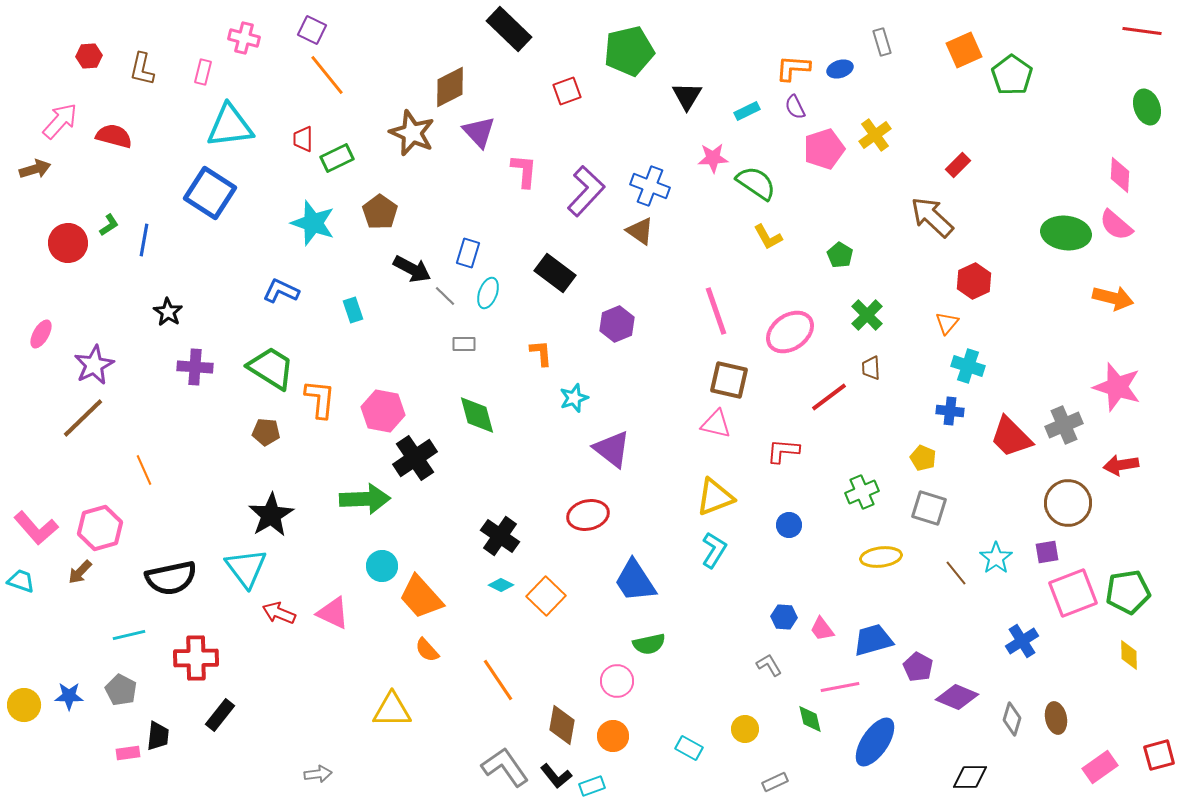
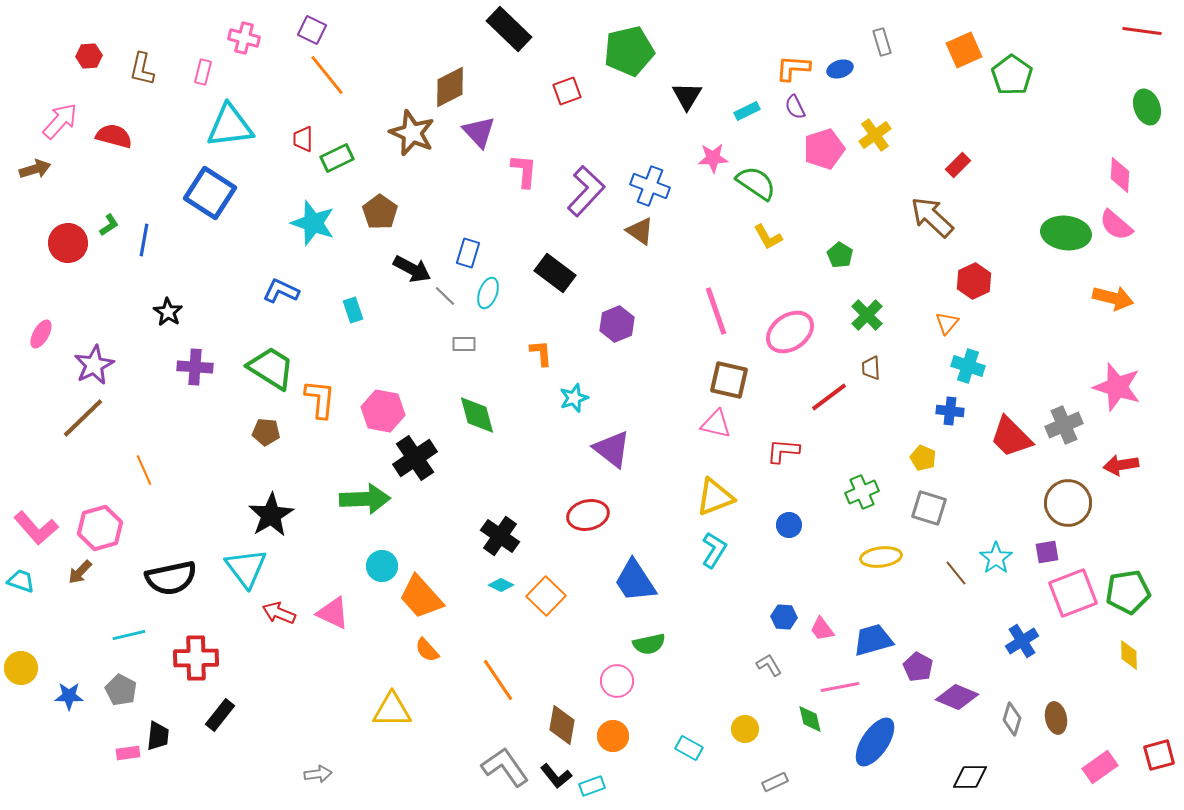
yellow circle at (24, 705): moved 3 px left, 37 px up
